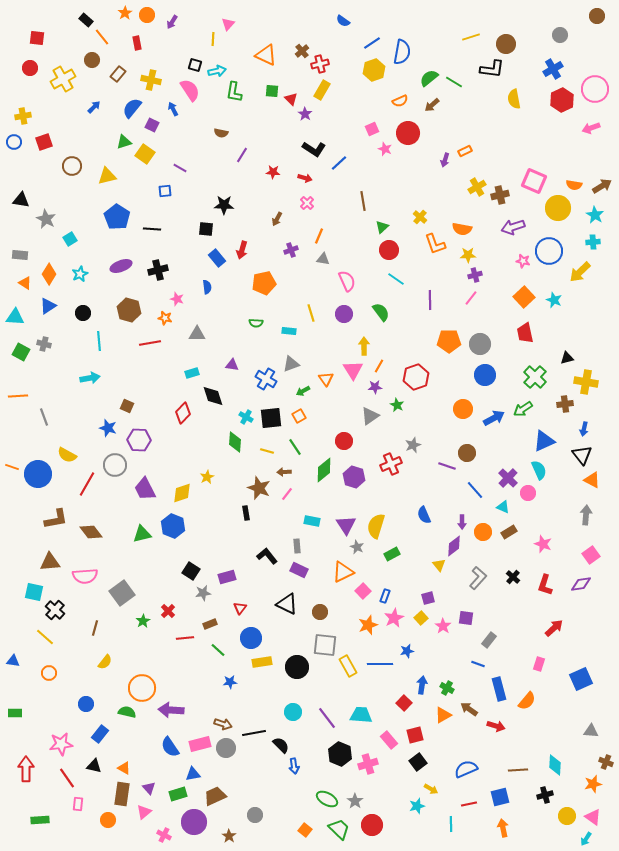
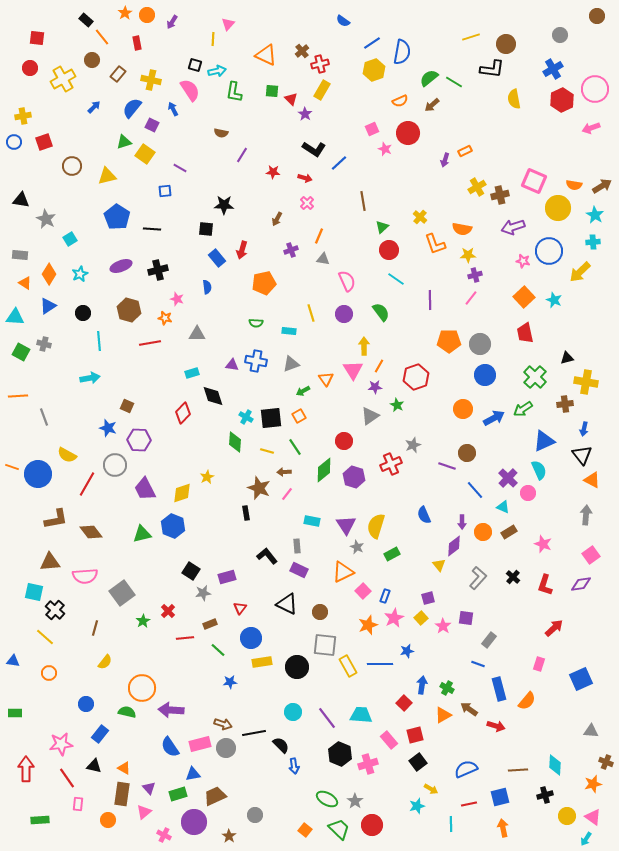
blue cross at (266, 379): moved 10 px left, 18 px up; rotated 20 degrees counterclockwise
